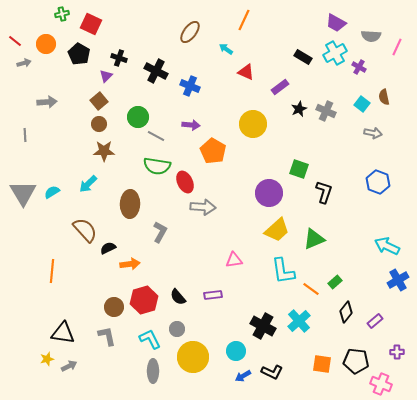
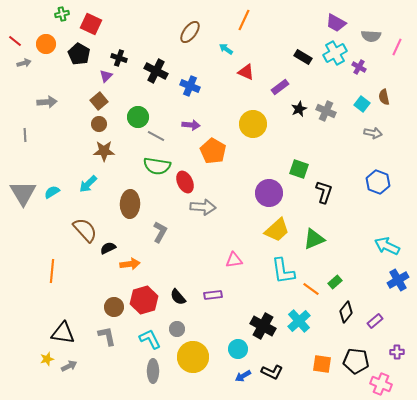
cyan circle at (236, 351): moved 2 px right, 2 px up
